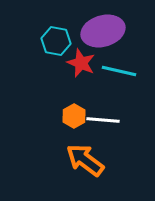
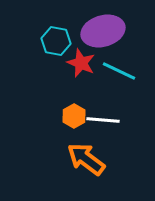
cyan line: rotated 12 degrees clockwise
orange arrow: moved 1 px right, 1 px up
